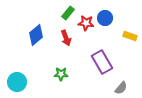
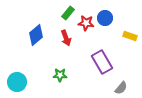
green star: moved 1 px left, 1 px down
